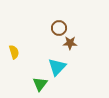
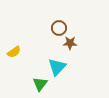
yellow semicircle: rotated 72 degrees clockwise
